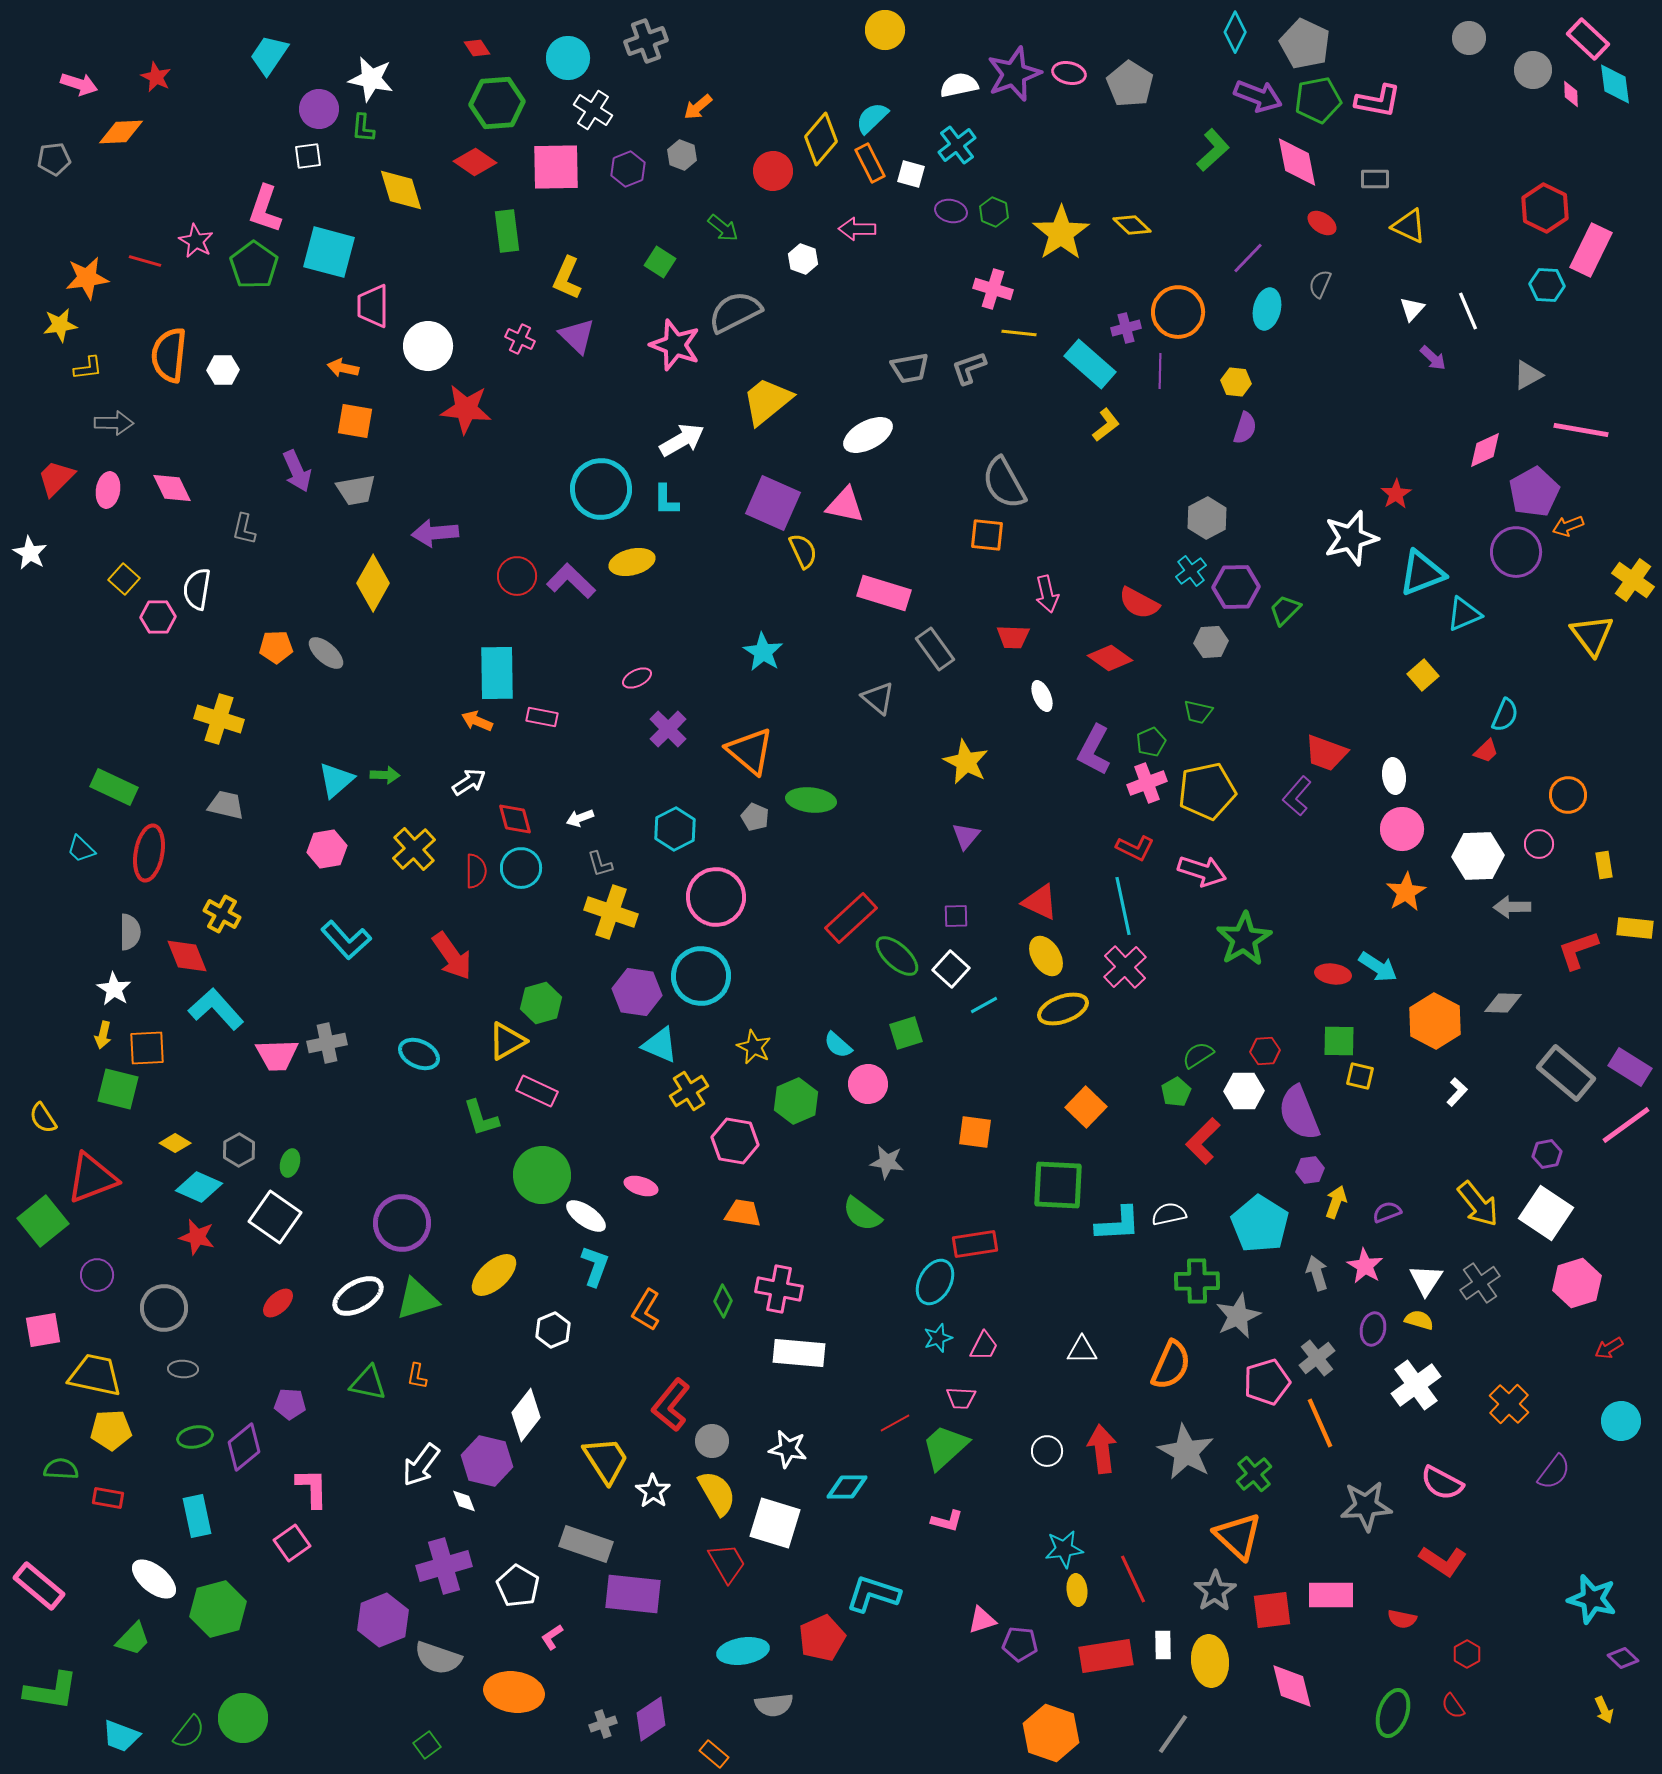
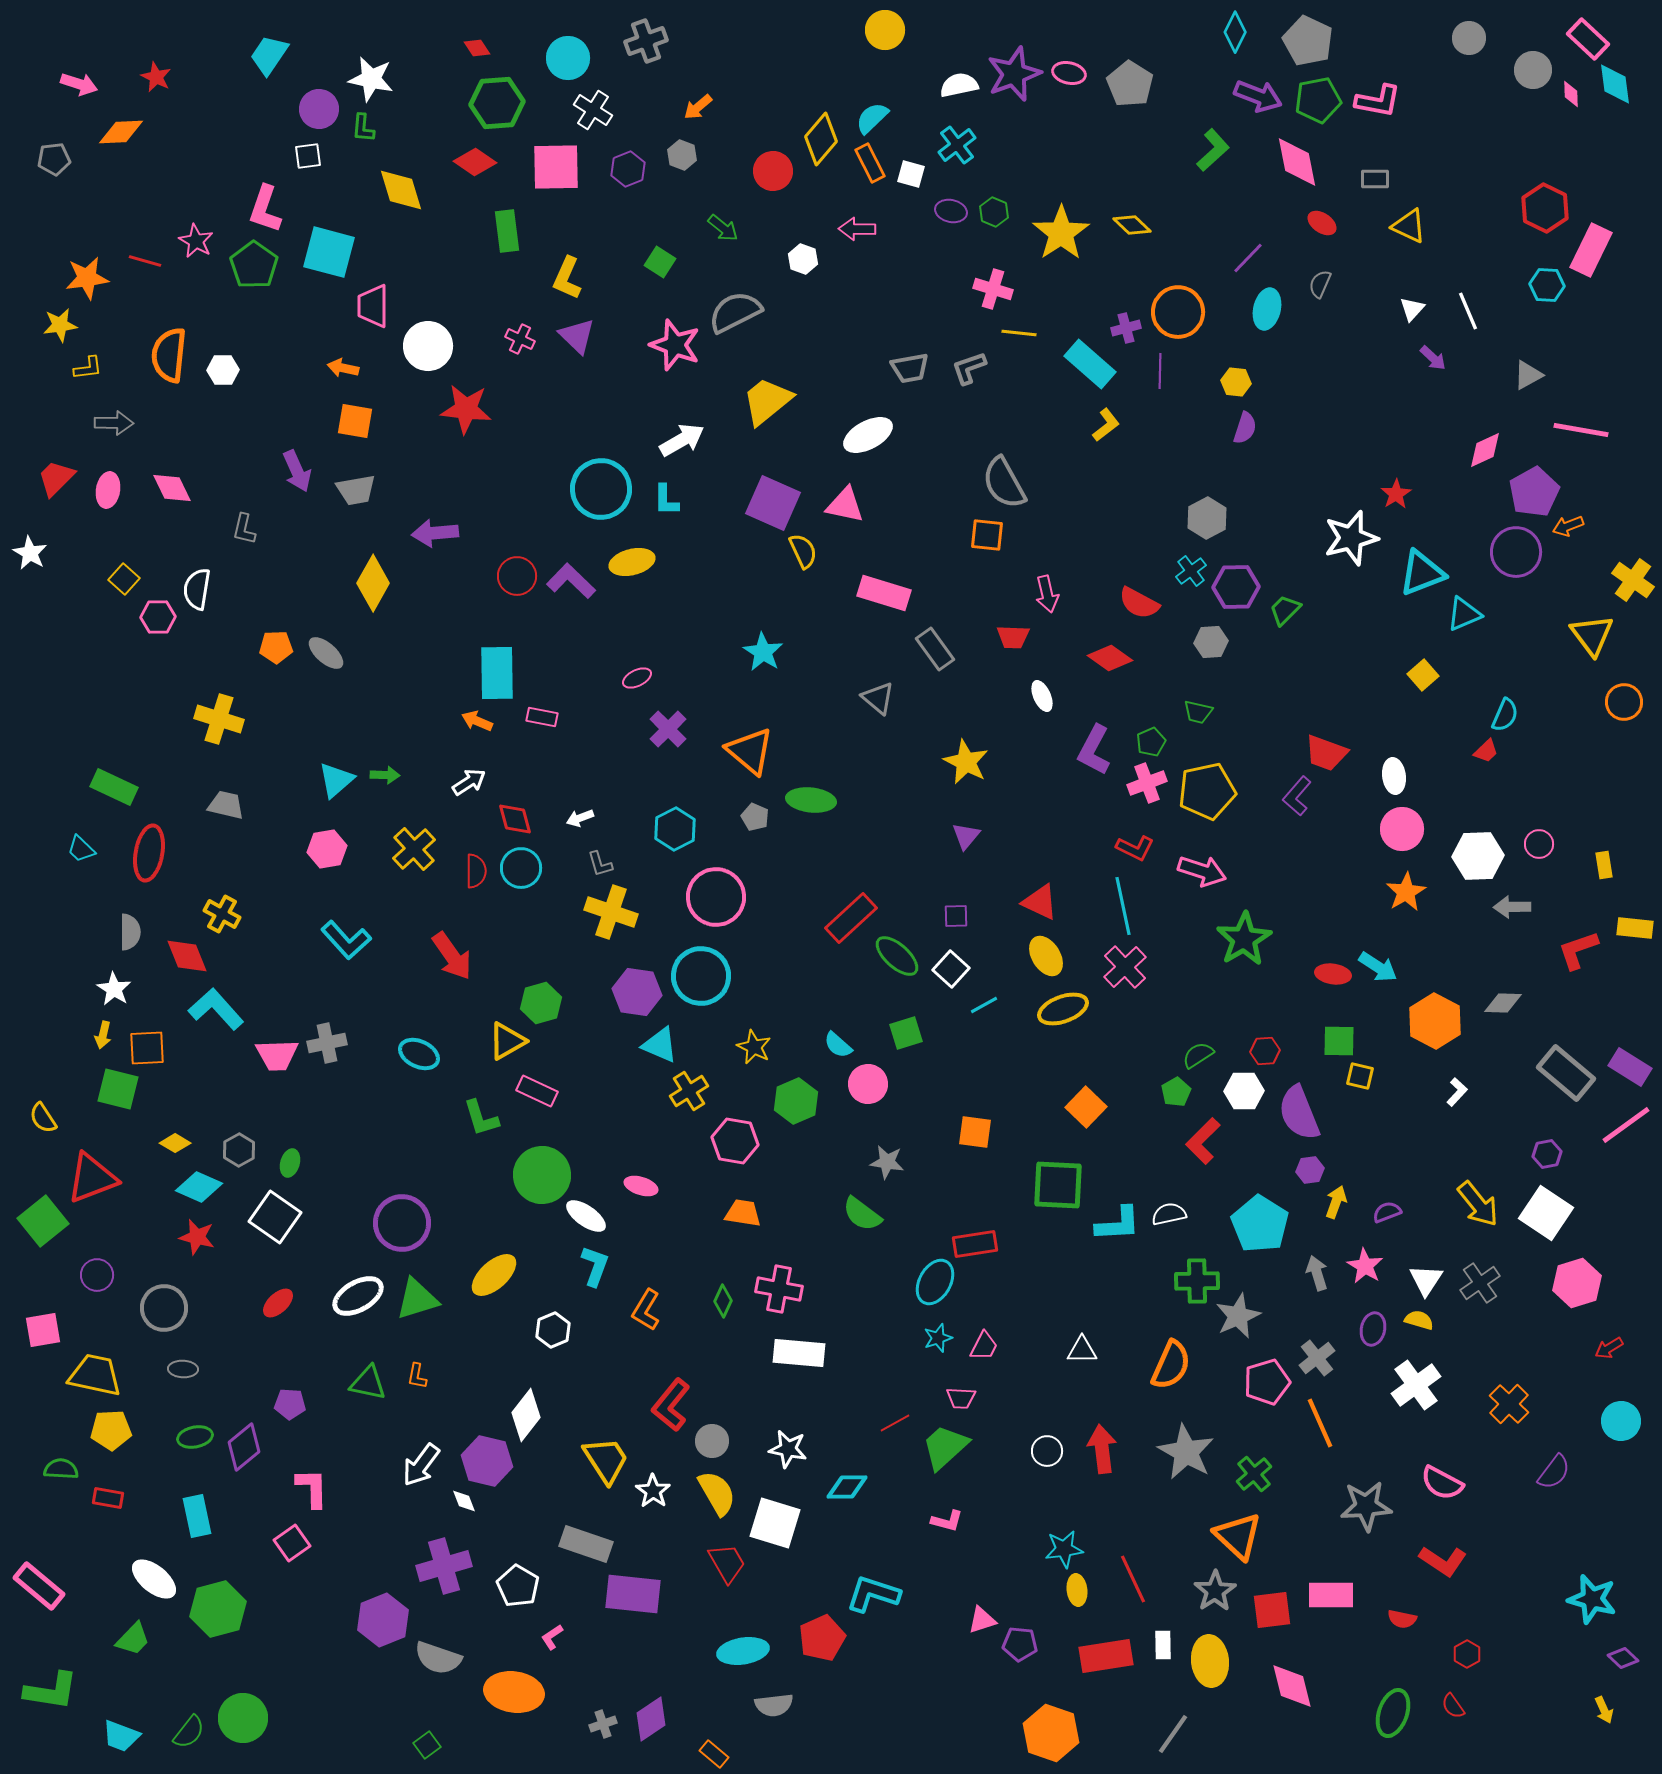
gray pentagon at (1305, 44): moved 3 px right, 3 px up
orange circle at (1568, 795): moved 56 px right, 93 px up
